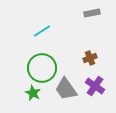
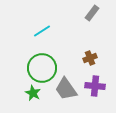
gray rectangle: rotated 42 degrees counterclockwise
purple cross: rotated 30 degrees counterclockwise
